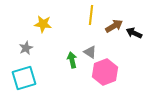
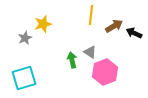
yellow star: rotated 24 degrees counterclockwise
gray star: moved 1 px left, 10 px up
